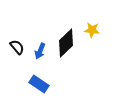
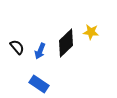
yellow star: moved 1 px left, 2 px down
